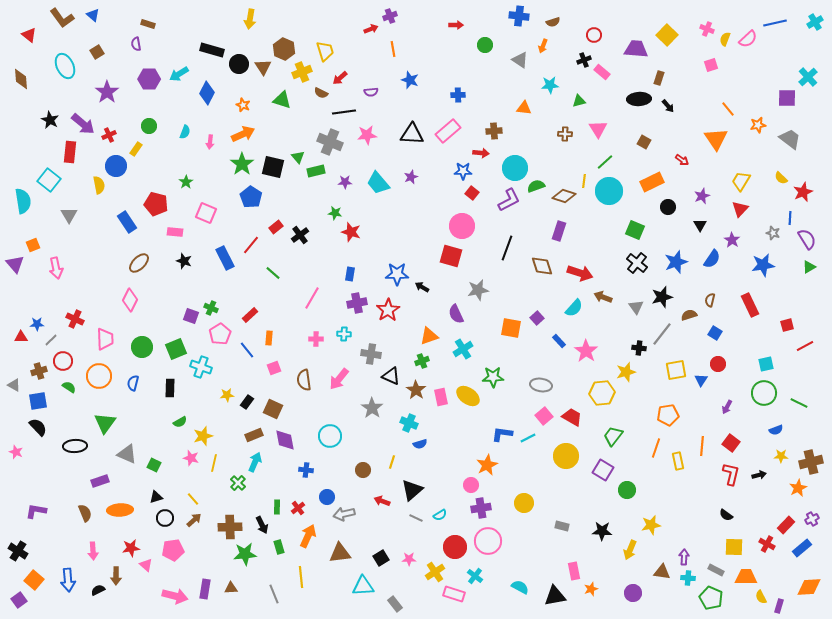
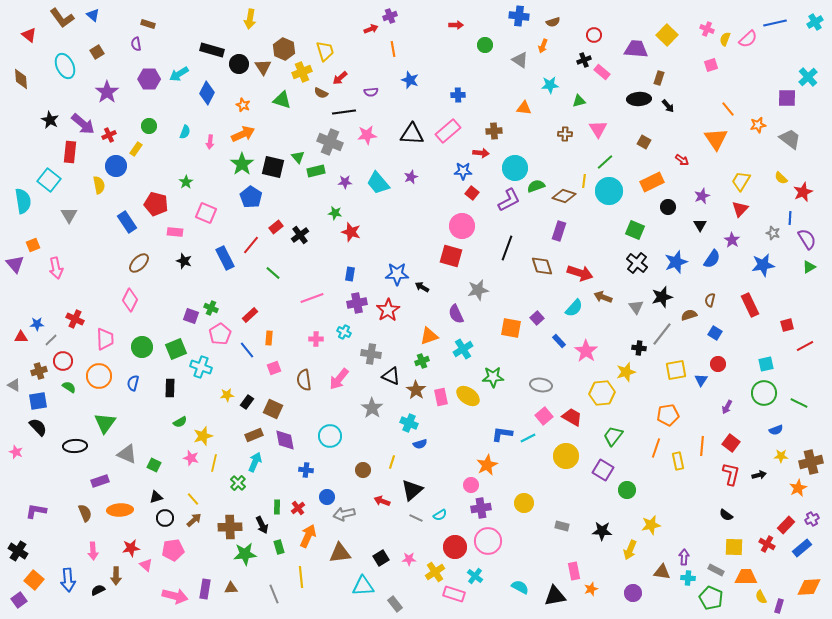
pink line at (312, 298): rotated 40 degrees clockwise
cyan cross at (344, 334): moved 2 px up; rotated 24 degrees clockwise
